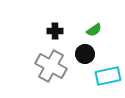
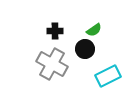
black circle: moved 5 px up
gray cross: moved 1 px right, 2 px up
cyan rectangle: rotated 15 degrees counterclockwise
